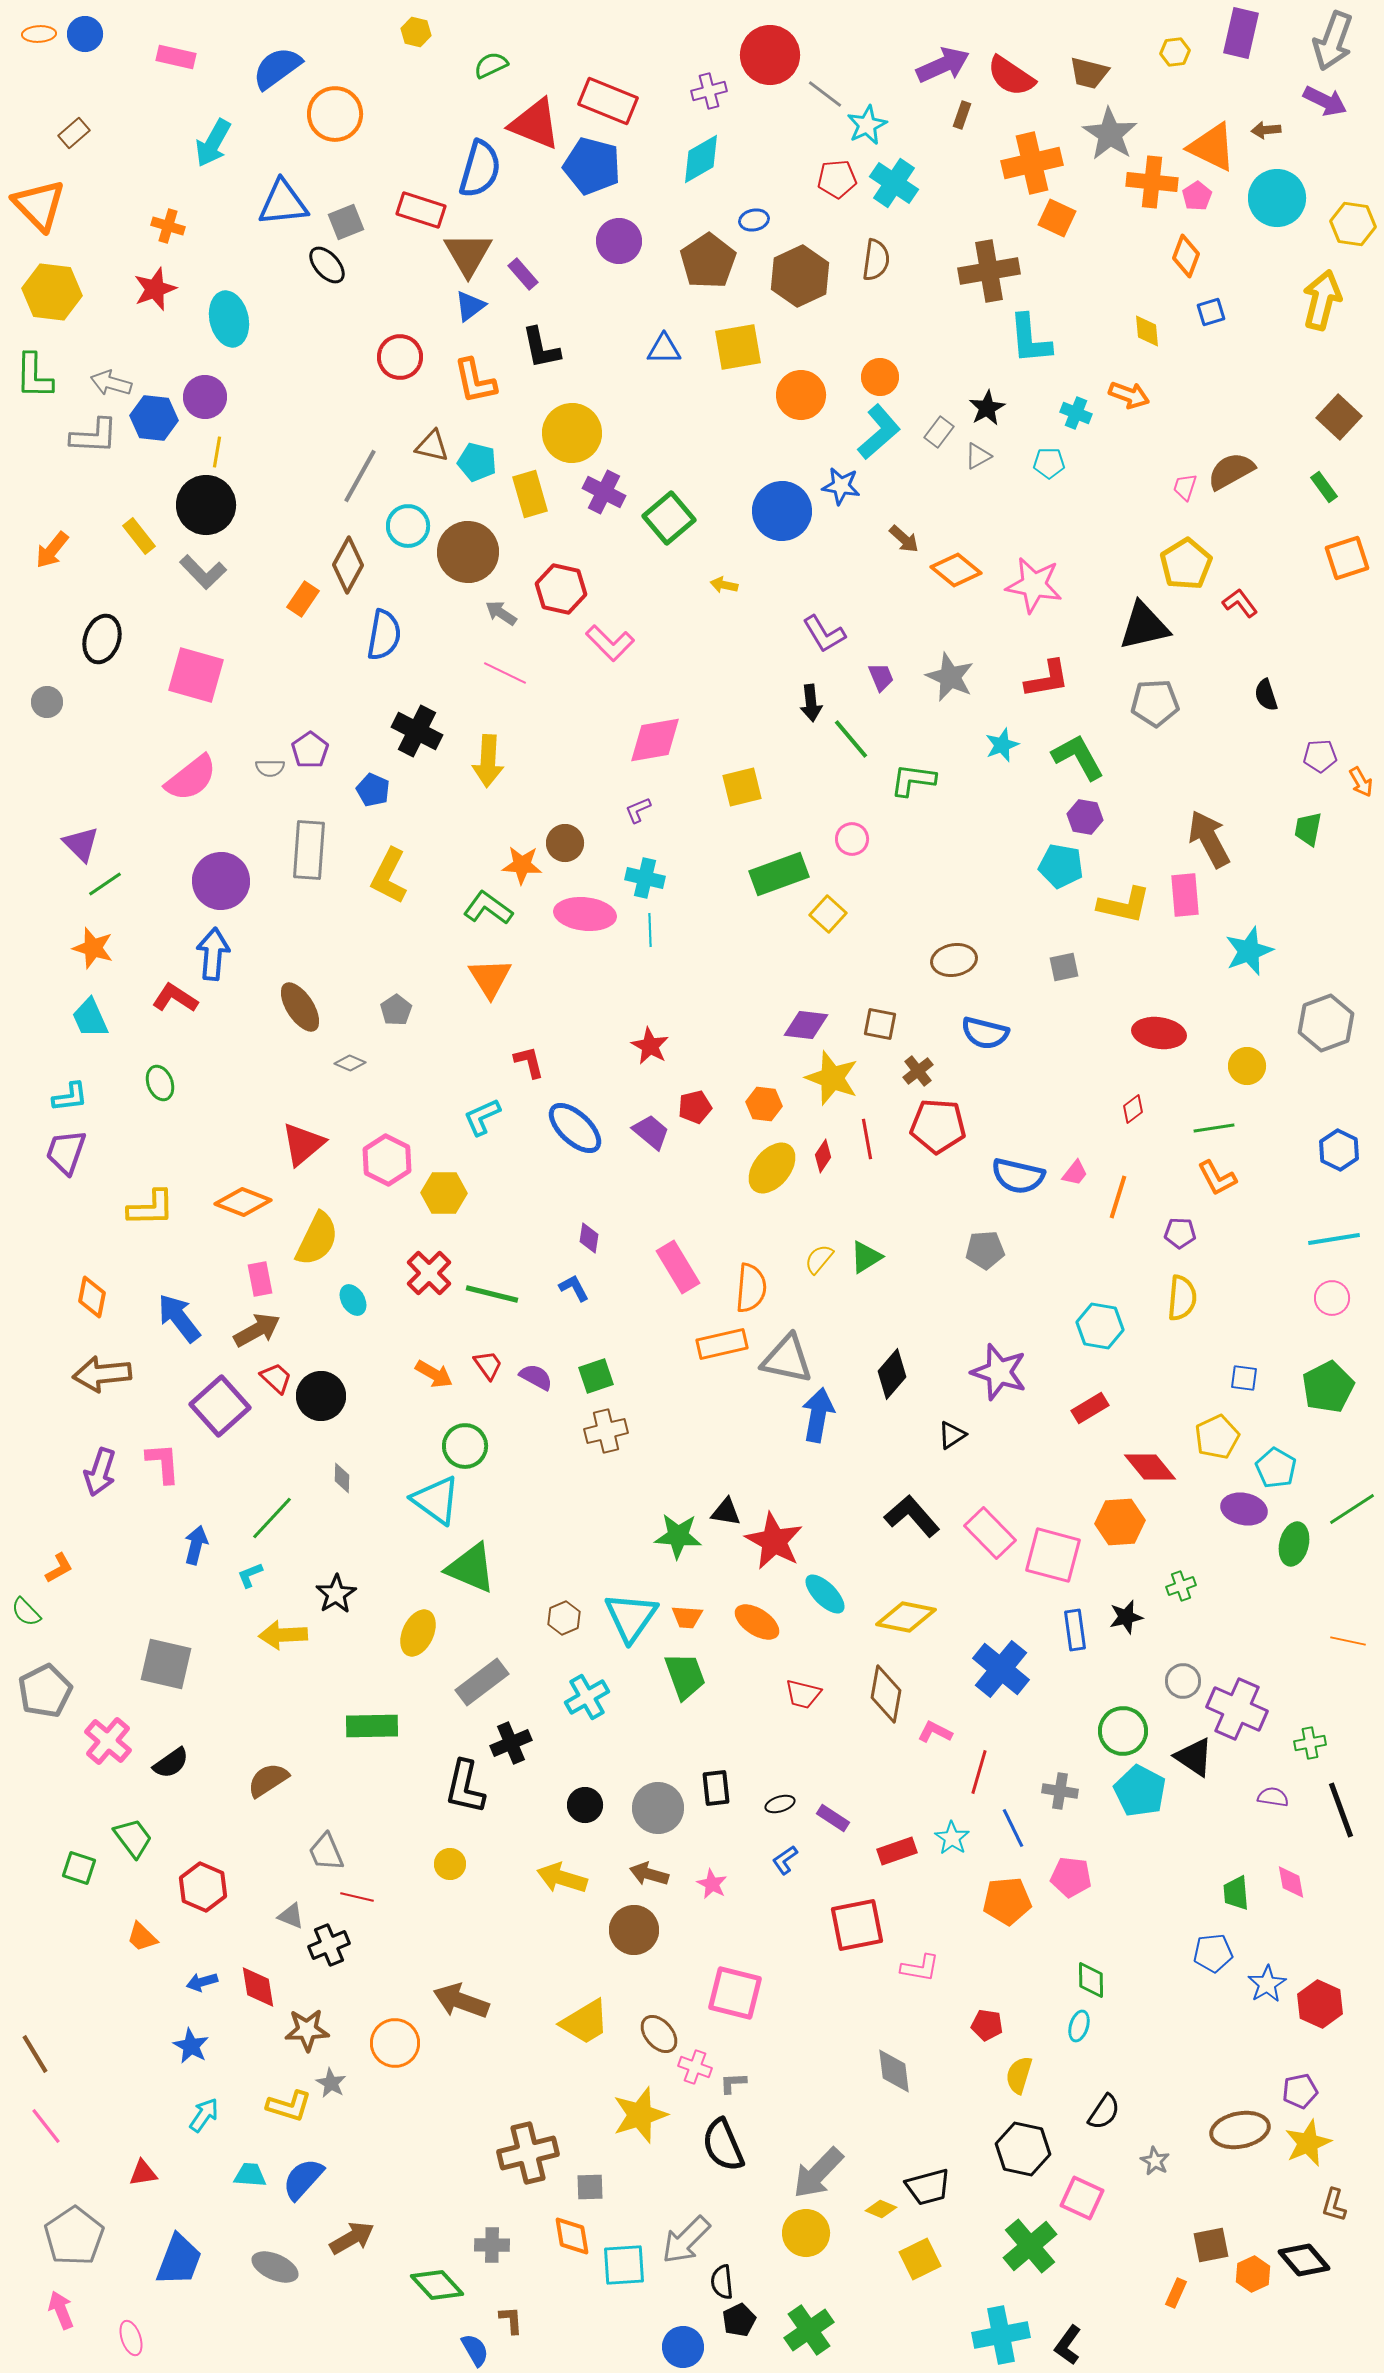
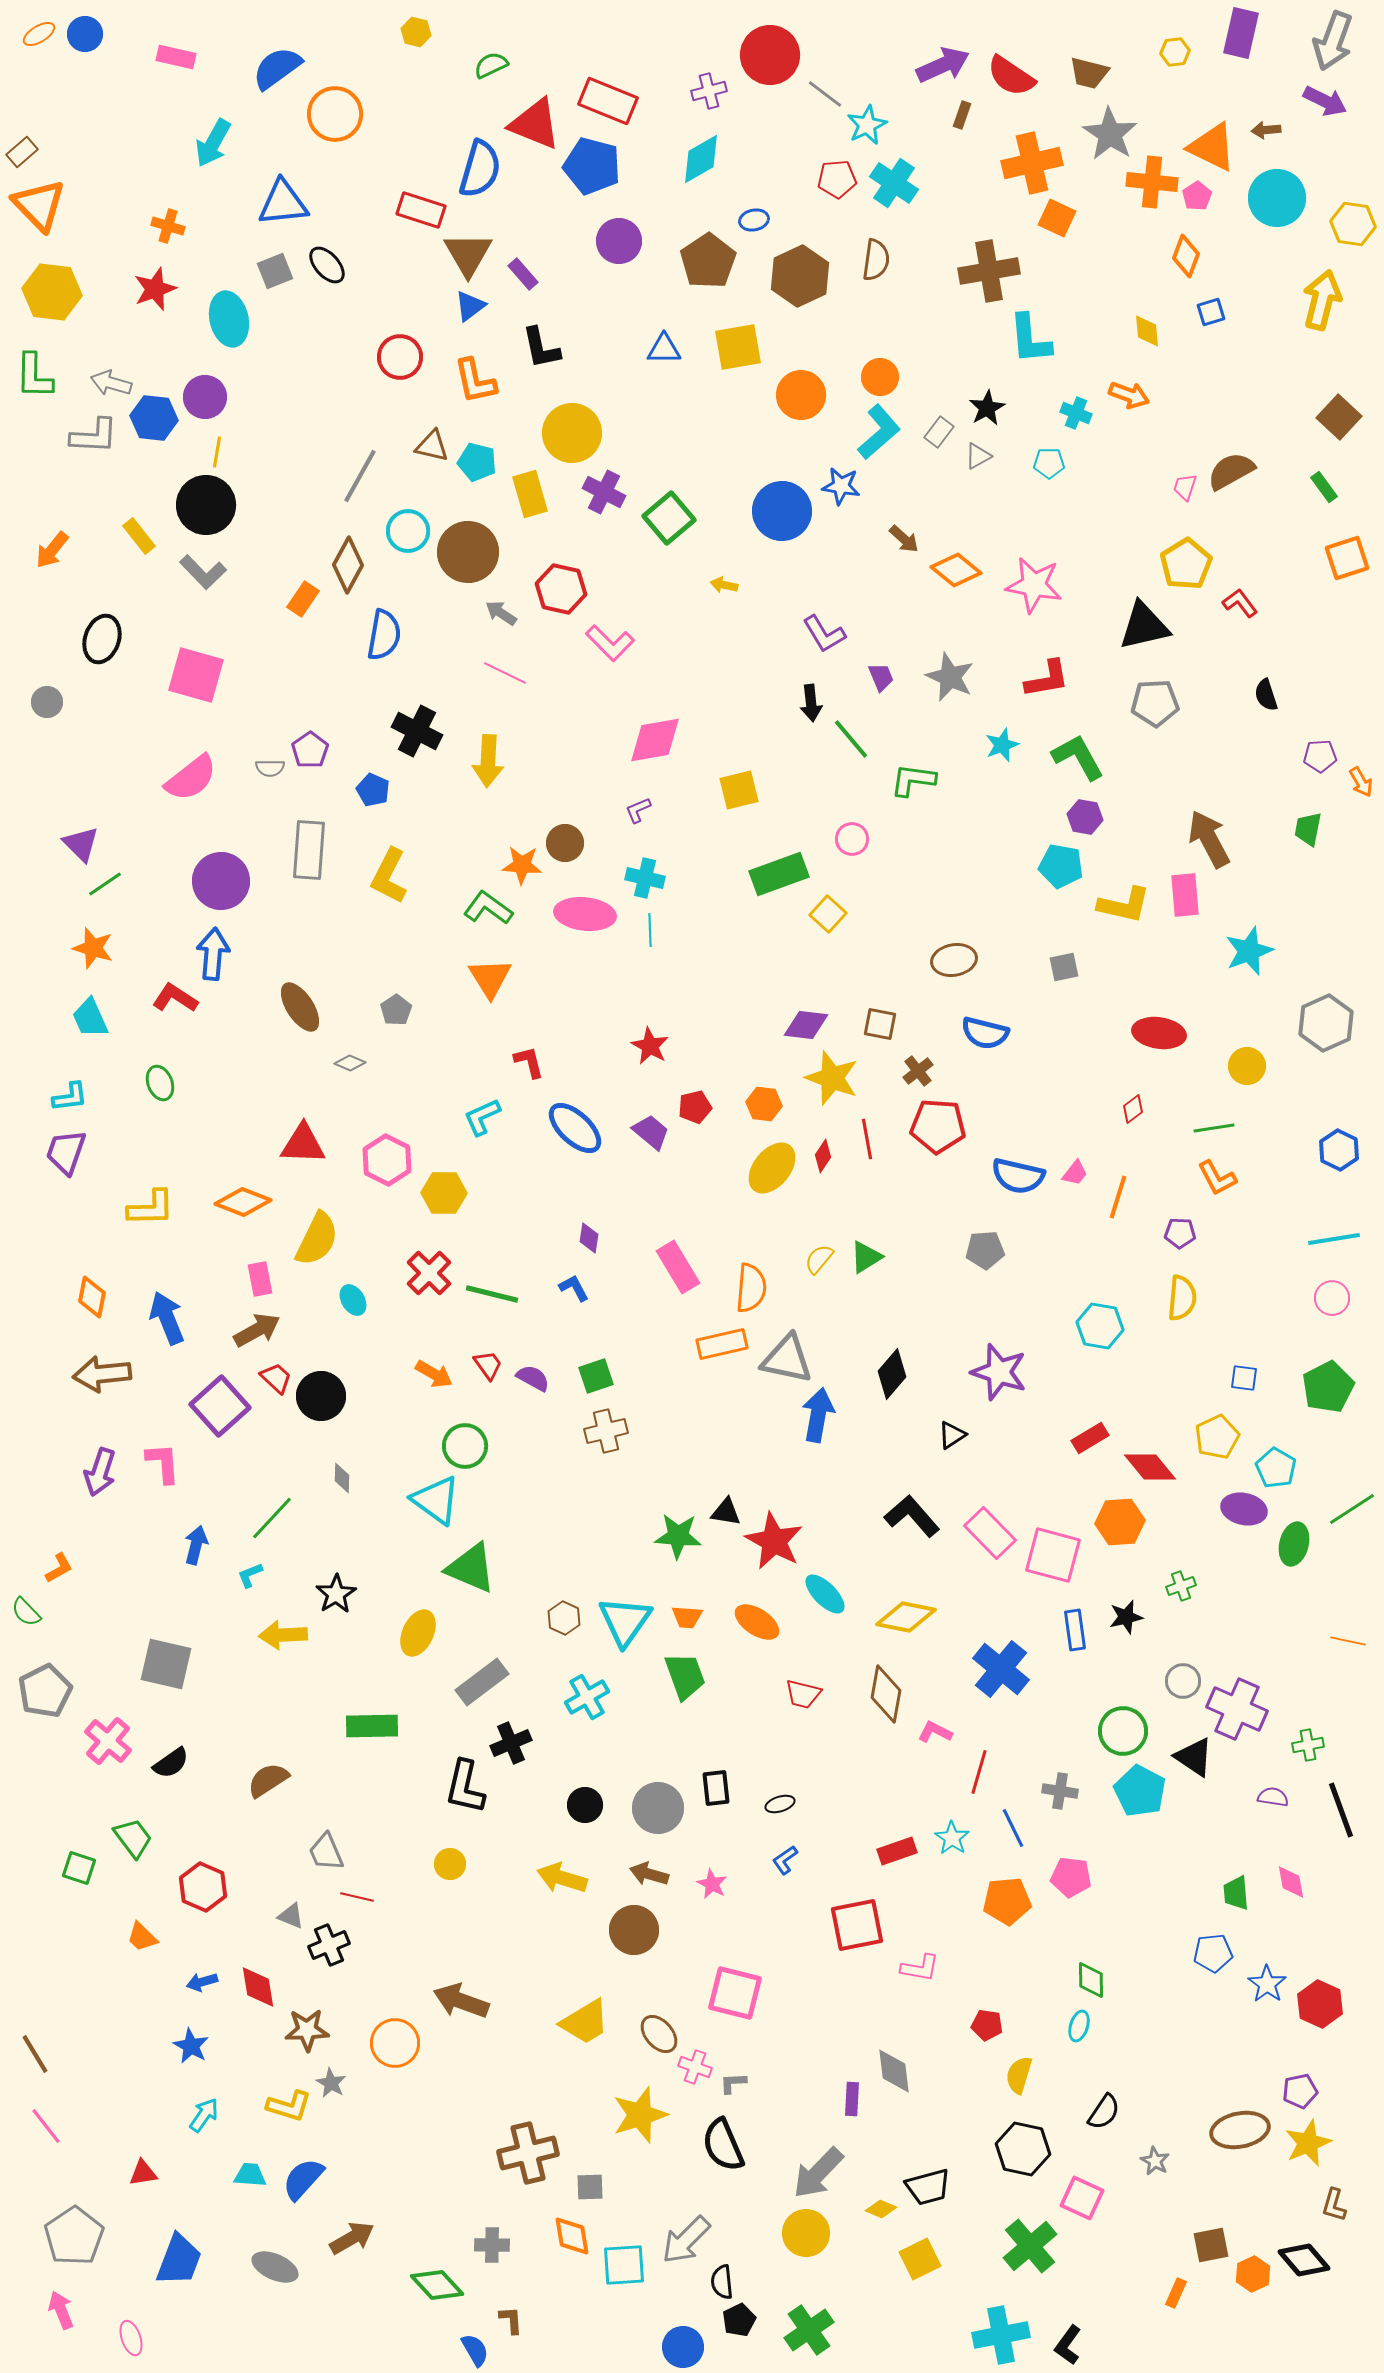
orange ellipse at (39, 34): rotated 28 degrees counterclockwise
brown rectangle at (74, 133): moved 52 px left, 19 px down
gray square at (346, 222): moved 71 px left, 49 px down
cyan circle at (408, 526): moved 5 px down
yellow square at (742, 787): moved 3 px left, 3 px down
gray hexagon at (1326, 1023): rotated 4 degrees counterclockwise
red triangle at (303, 1144): rotated 42 degrees clockwise
blue arrow at (179, 1318): moved 12 px left; rotated 16 degrees clockwise
purple semicircle at (536, 1377): moved 3 px left, 1 px down
red rectangle at (1090, 1408): moved 30 px down
cyan triangle at (631, 1617): moved 6 px left, 4 px down
brown hexagon at (564, 1618): rotated 12 degrees counterclockwise
green cross at (1310, 1743): moved 2 px left, 2 px down
purple rectangle at (833, 1818): moved 19 px right, 281 px down; rotated 60 degrees clockwise
blue star at (1267, 1984): rotated 6 degrees counterclockwise
